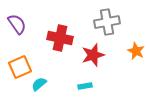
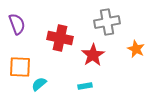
purple semicircle: rotated 15 degrees clockwise
orange star: moved 2 px up
red star: rotated 15 degrees counterclockwise
orange square: rotated 25 degrees clockwise
